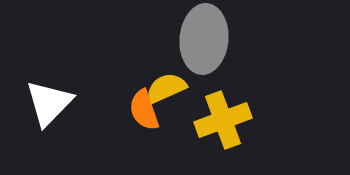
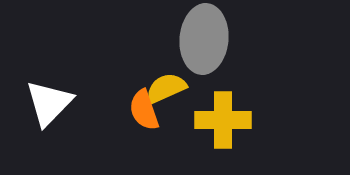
yellow cross: rotated 20 degrees clockwise
